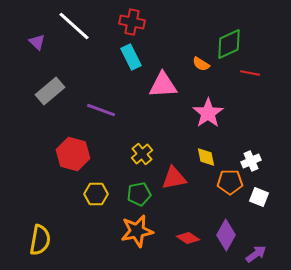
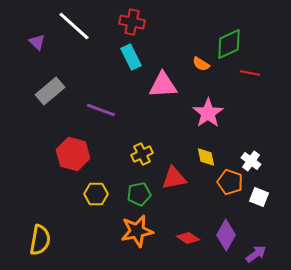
yellow cross: rotated 15 degrees clockwise
white cross: rotated 30 degrees counterclockwise
orange pentagon: rotated 20 degrees clockwise
